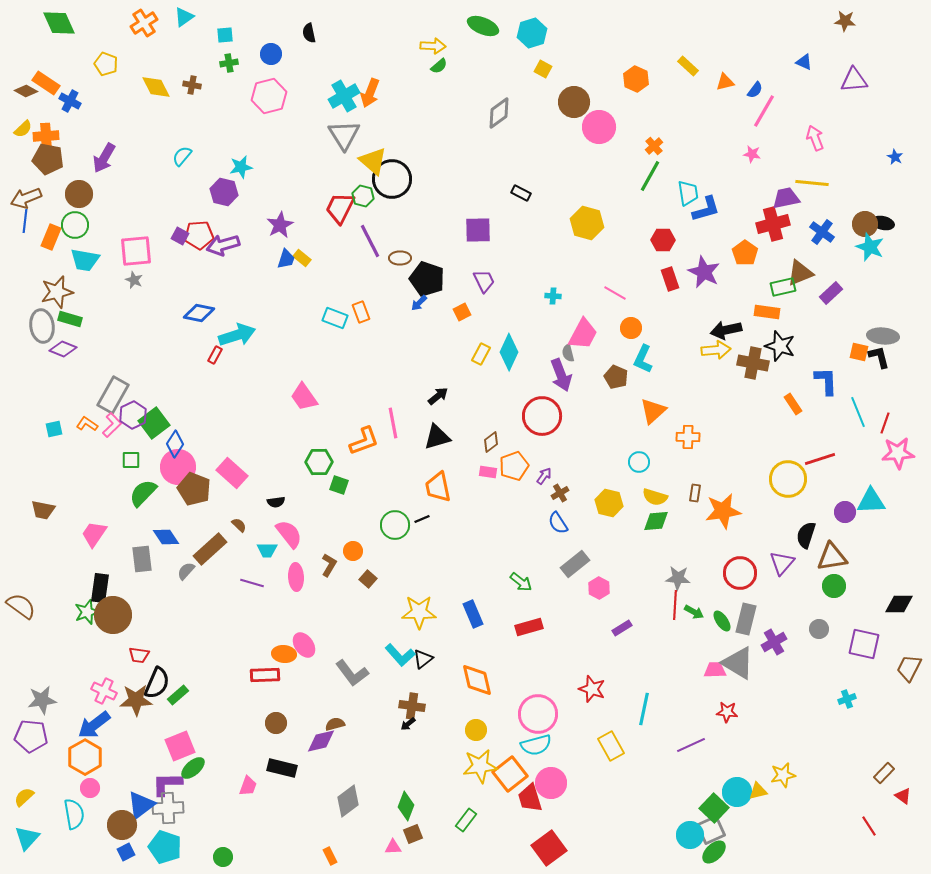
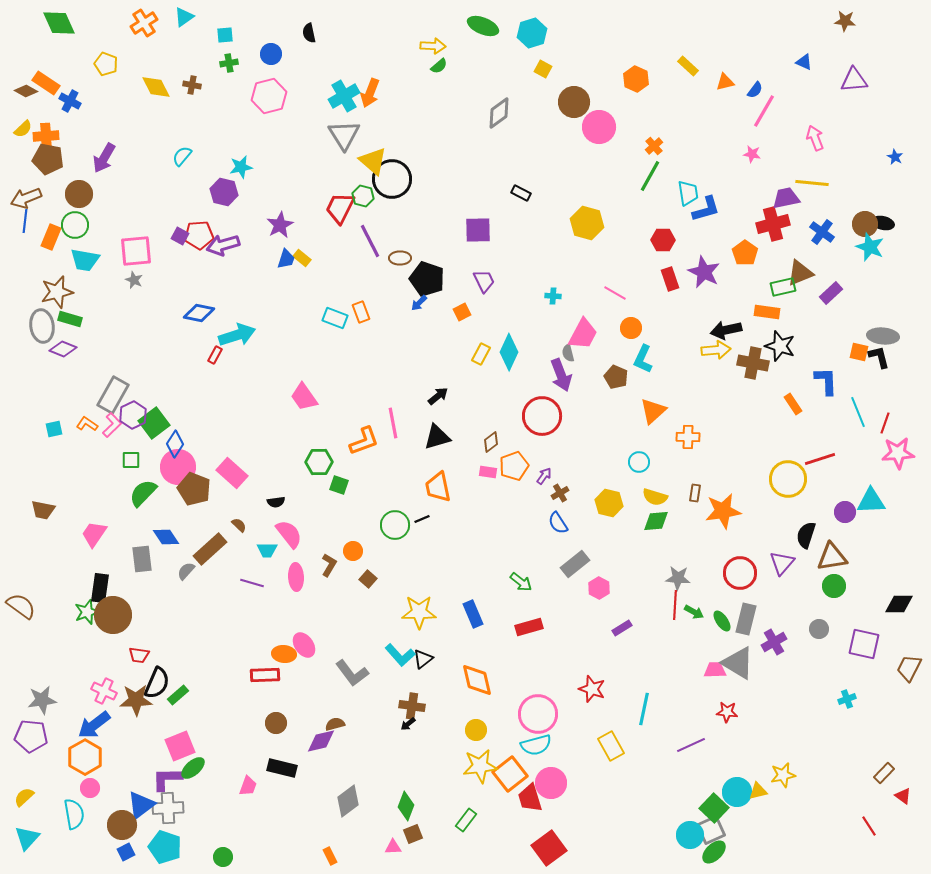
purple L-shape at (167, 784): moved 5 px up
